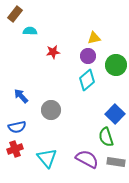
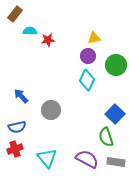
red star: moved 5 px left, 12 px up
cyan diamond: rotated 25 degrees counterclockwise
